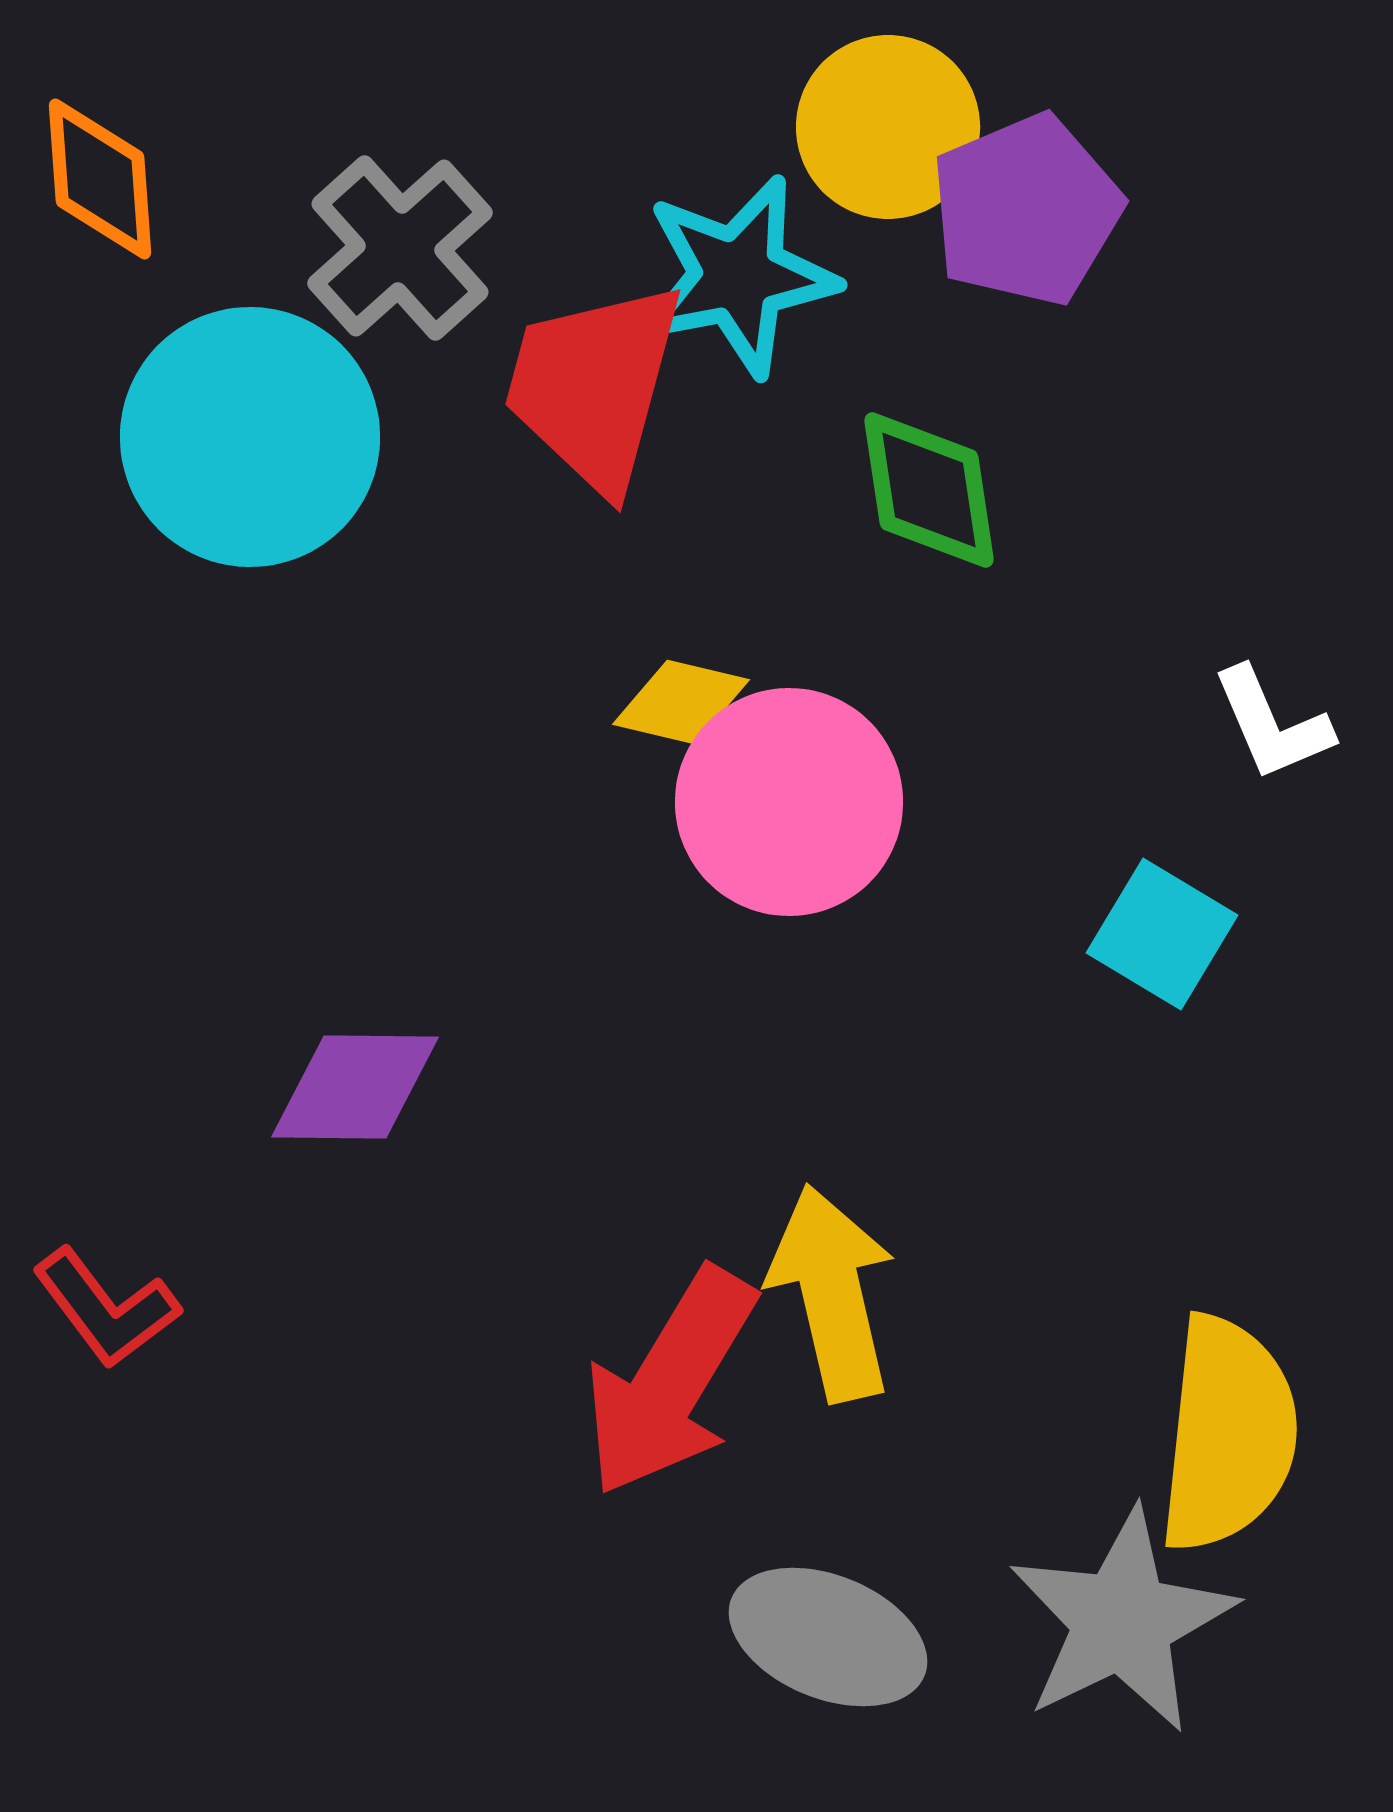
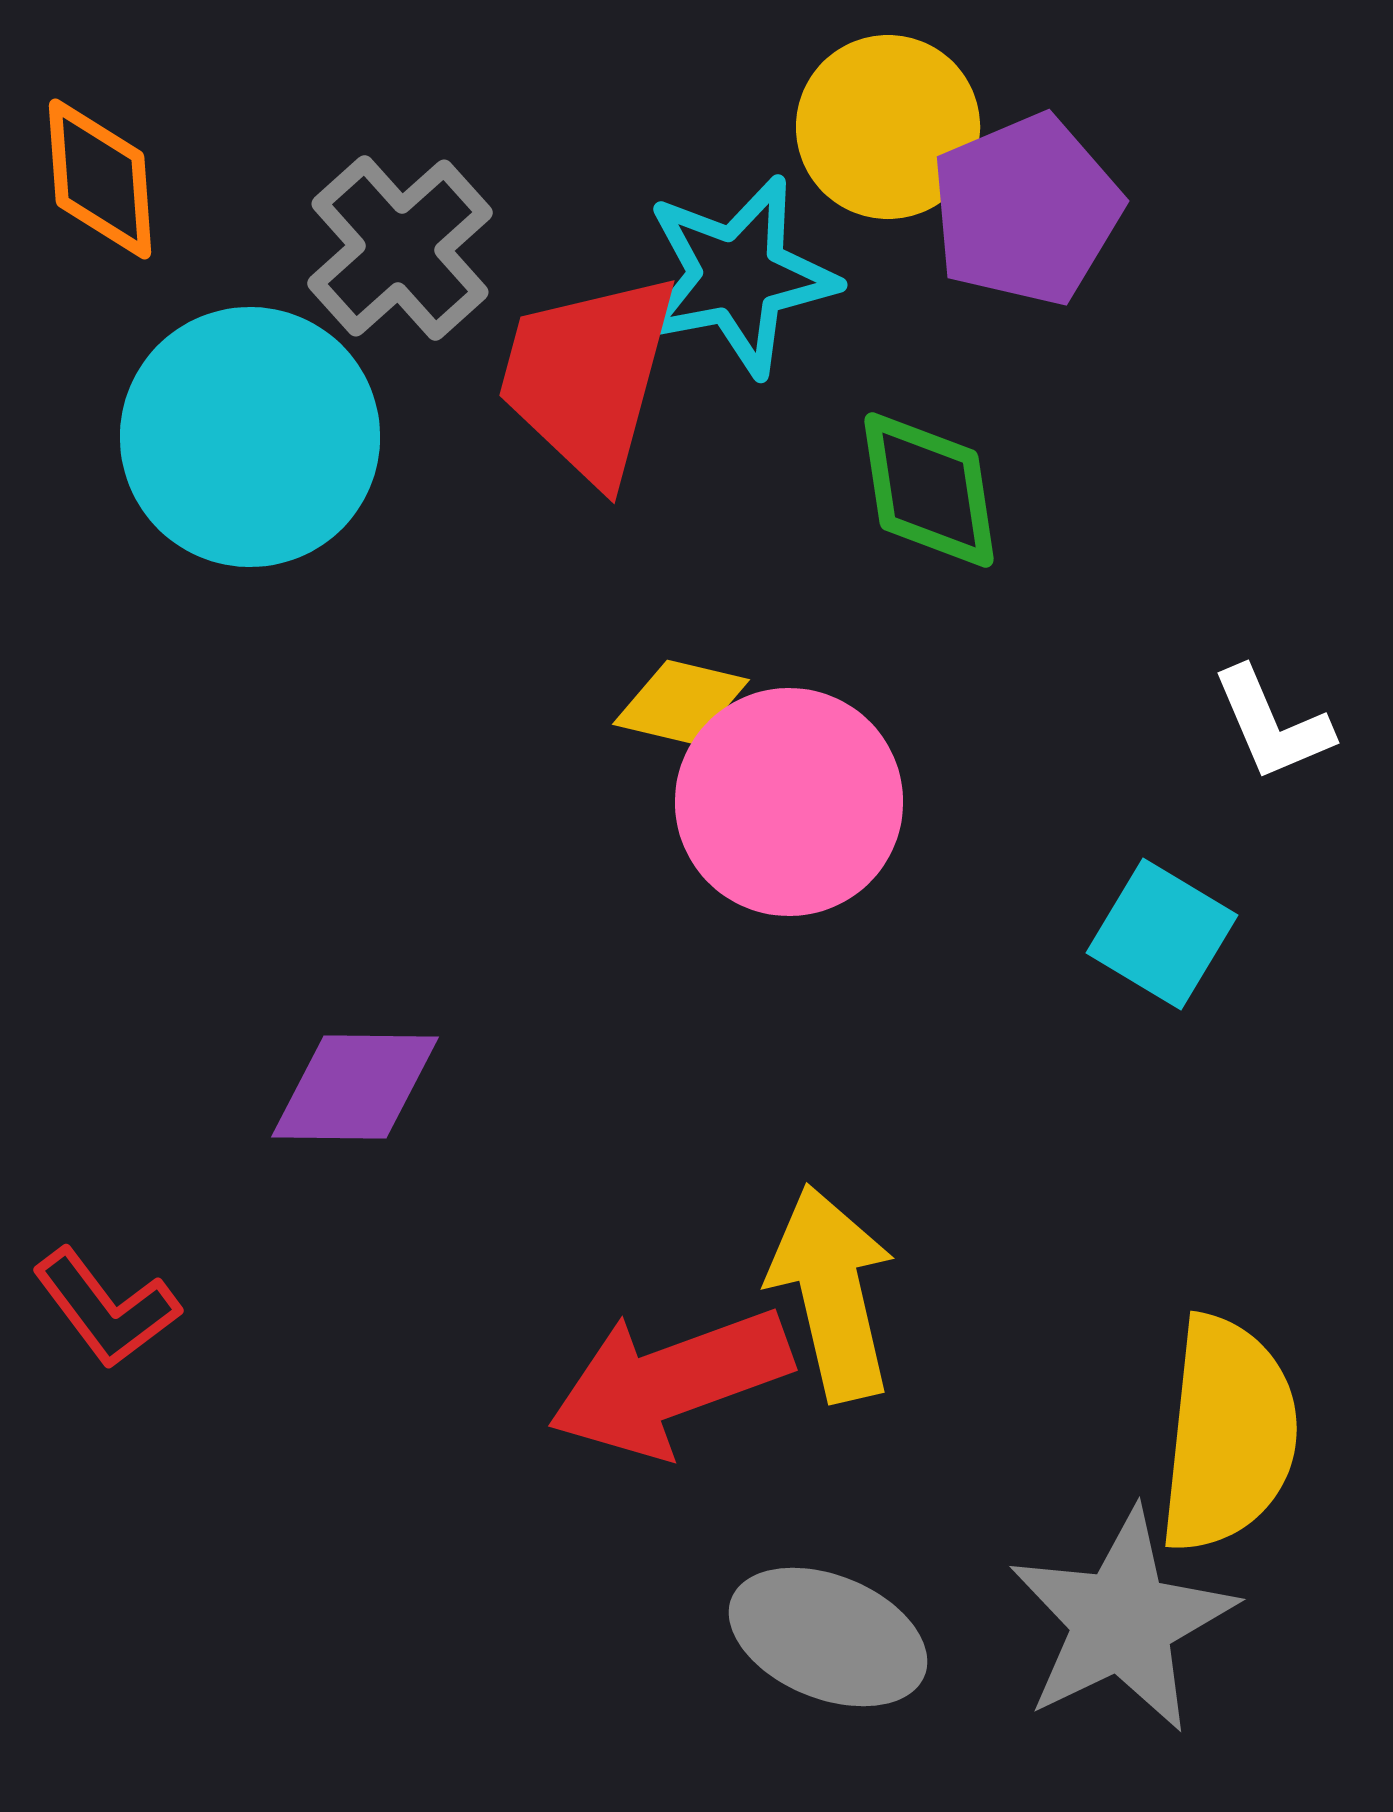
red trapezoid: moved 6 px left, 9 px up
red arrow: rotated 39 degrees clockwise
